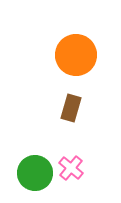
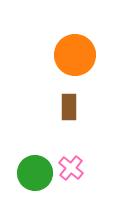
orange circle: moved 1 px left
brown rectangle: moved 2 px left, 1 px up; rotated 16 degrees counterclockwise
